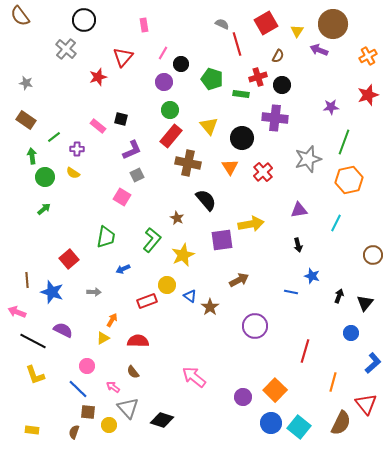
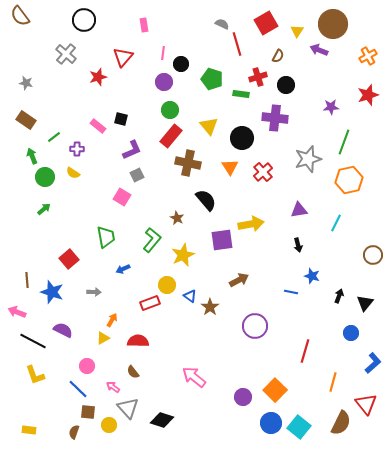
gray cross at (66, 49): moved 5 px down
pink line at (163, 53): rotated 24 degrees counterclockwise
black circle at (282, 85): moved 4 px right
green arrow at (32, 156): rotated 14 degrees counterclockwise
green trapezoid at (106, 237): rotated 20 degrees counterclockwise
red rectangle at (147, 301): moved 3 px right, 2 px down
yellow rectangle at (32, 430): moved 3 px left
